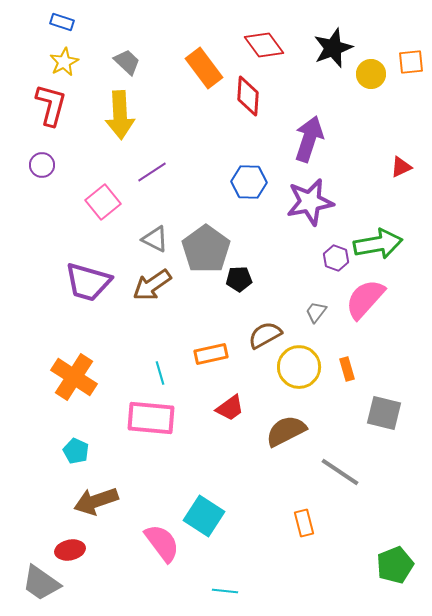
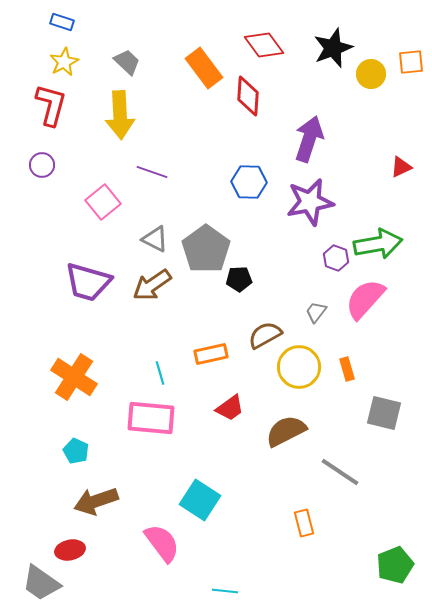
purple line at (152, 172): rotated 52 degrees clockwise
cyan square at (204, 516): moved 4 px left, 16 px up
